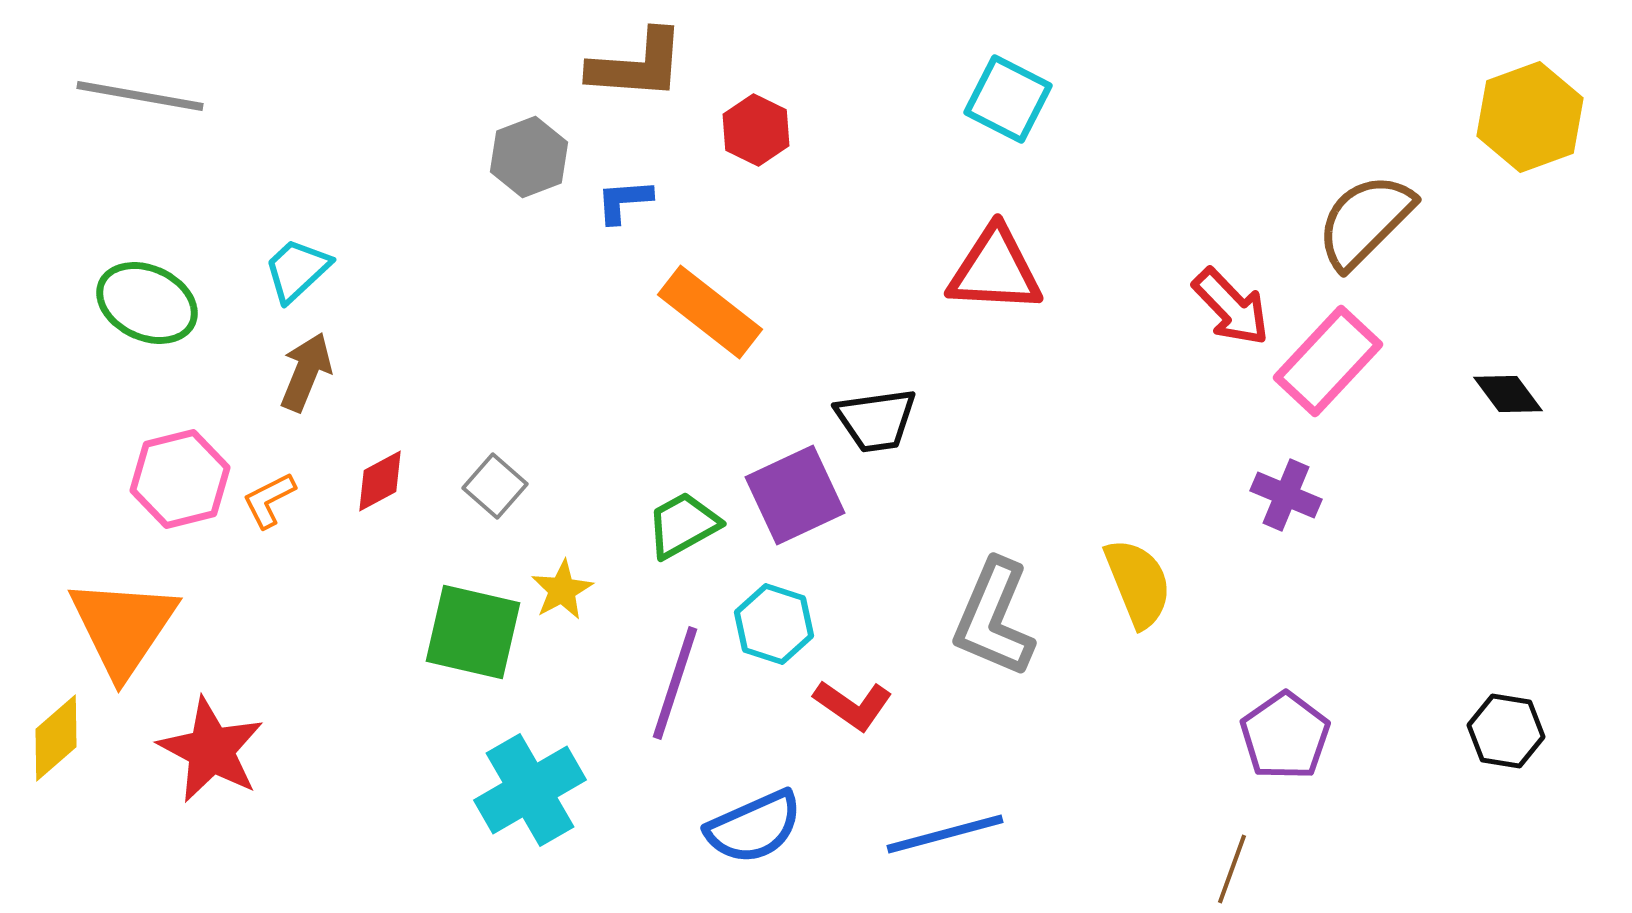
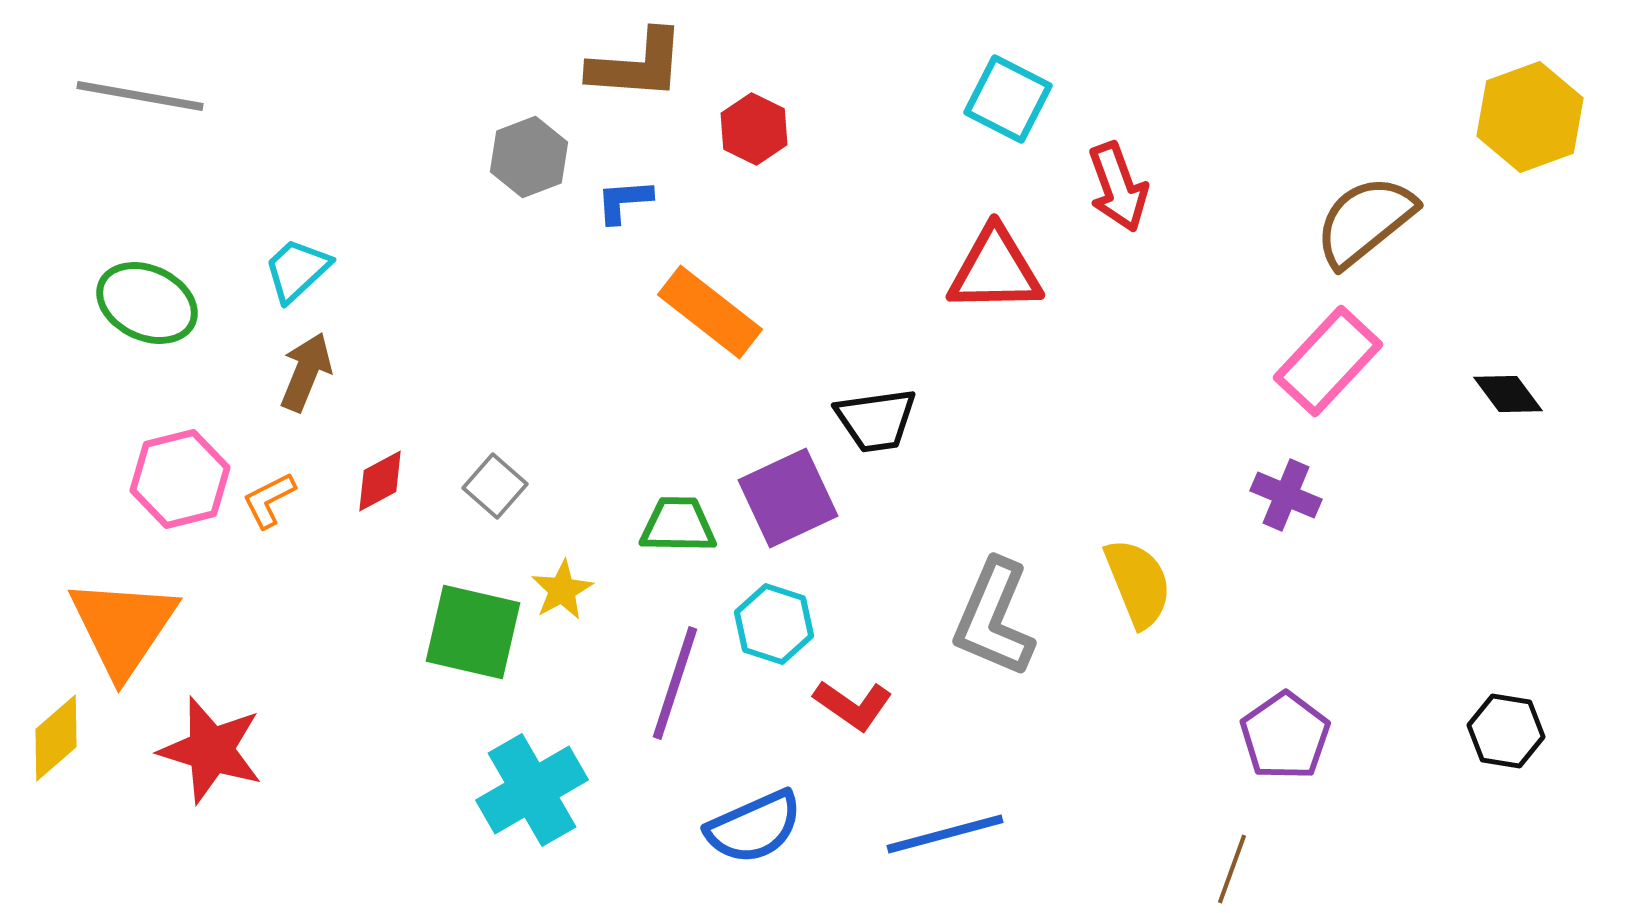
red hexagon: moved 2 px left, 1 px up
brown semicircle: rotated 6 degrees clockwise
red triangle: rotated 4 degrees counterclockwise
red arrow: moved 113 px left, 120 px up; rotated 24 degrees clockwise
purple square: moved 7 px left, 3 px down
green trapezoid: moved 5 px left; rotated 30 degrees clockwise
red star: rotated 11 degrees counterclockwise
cyan cross: moved 2 px right
